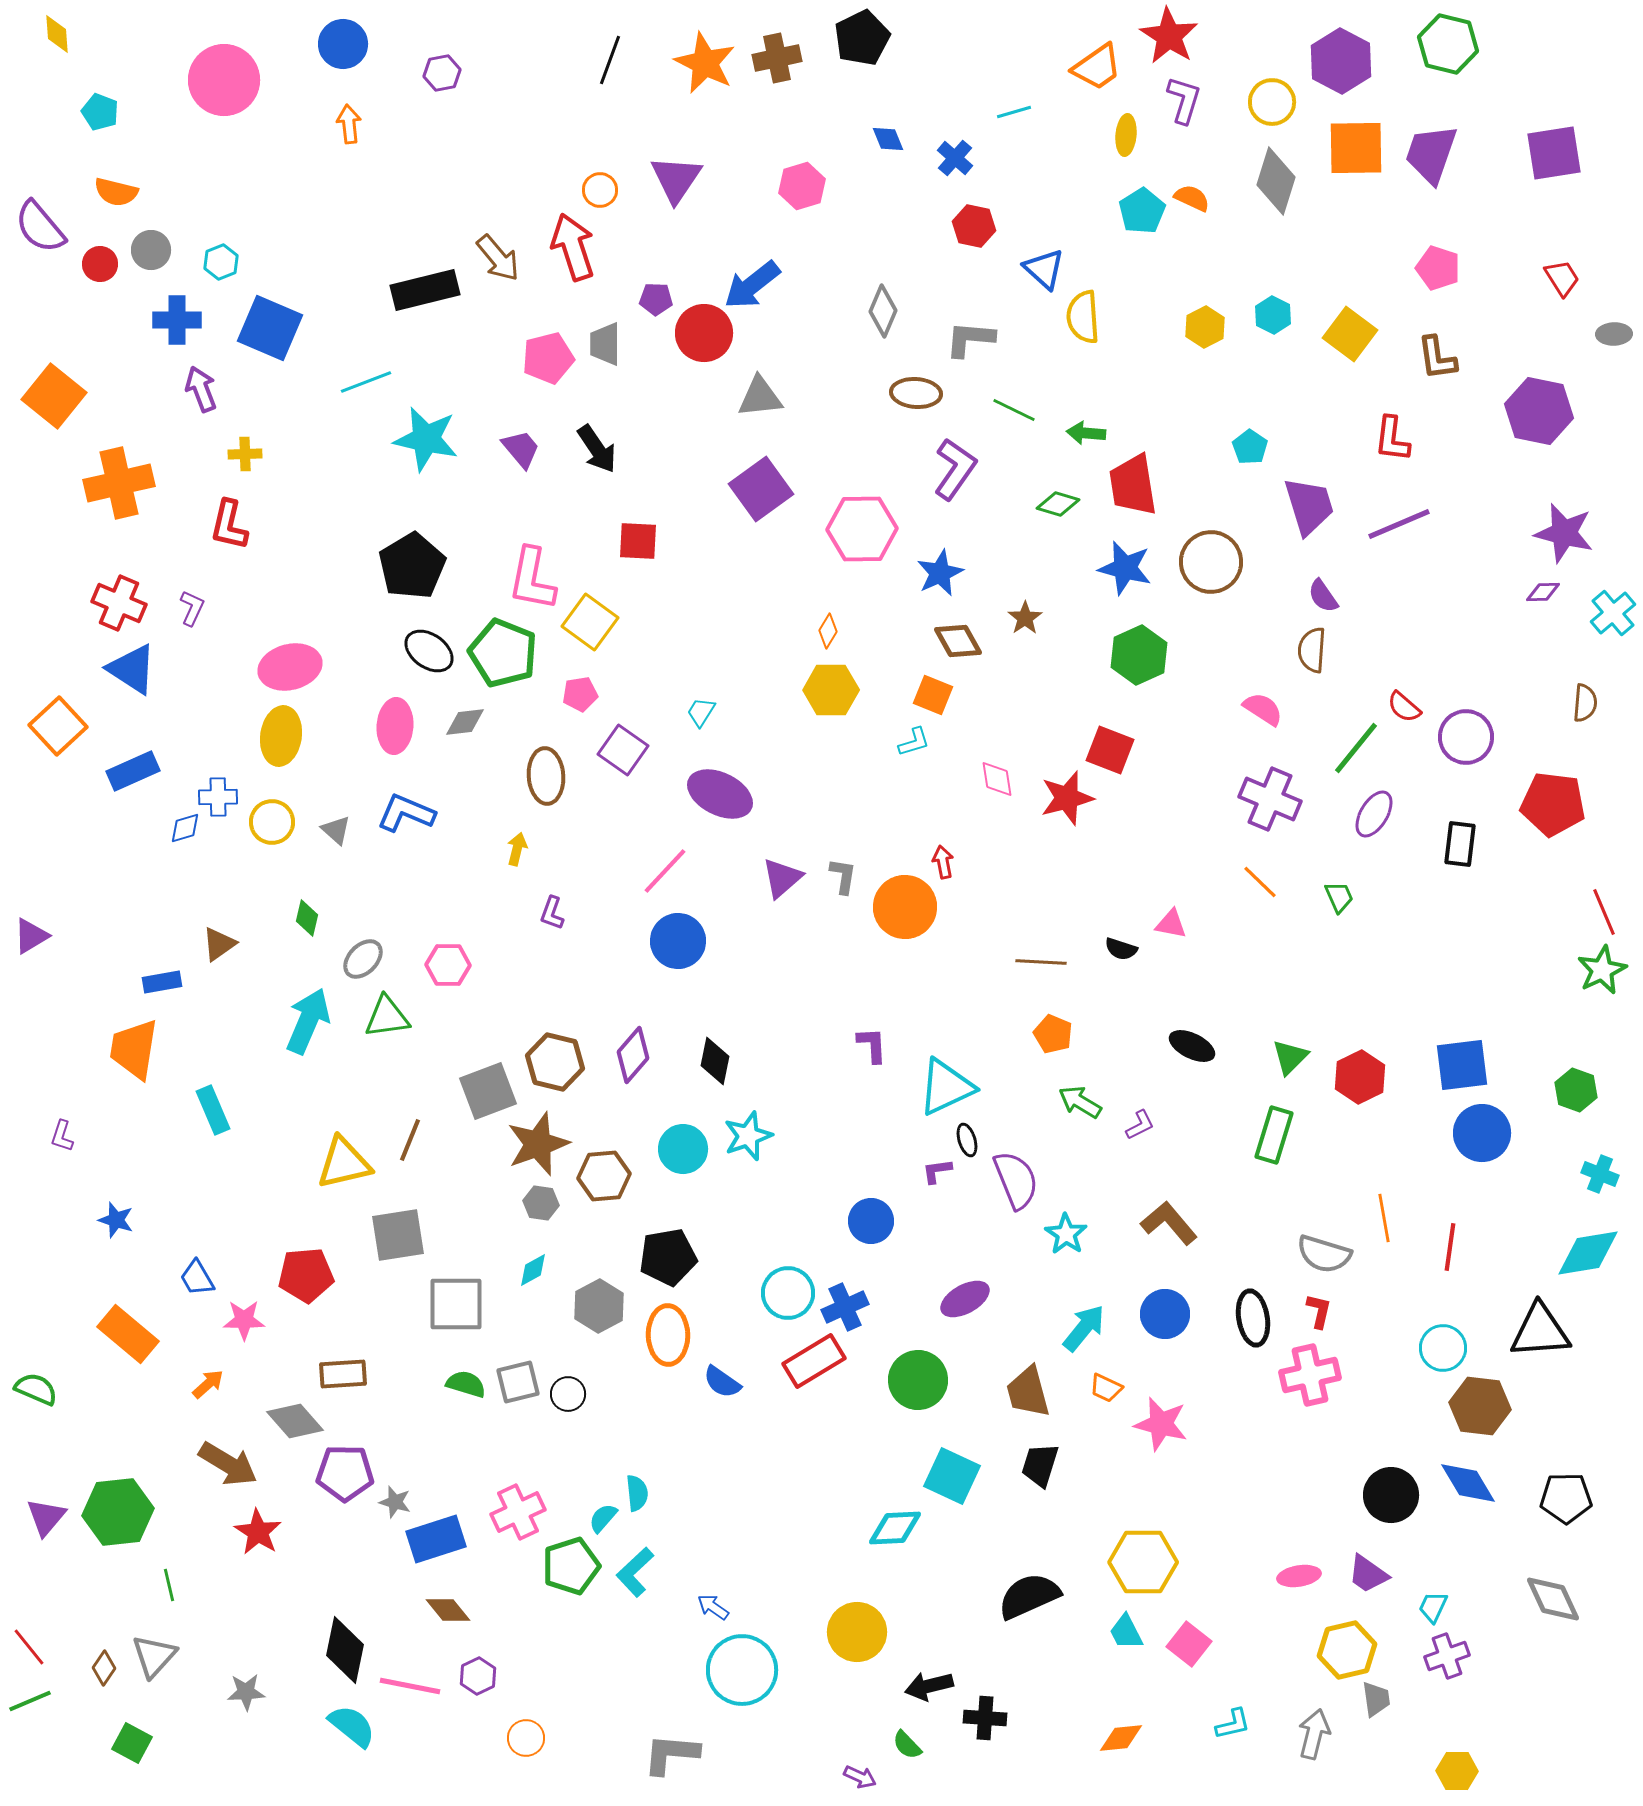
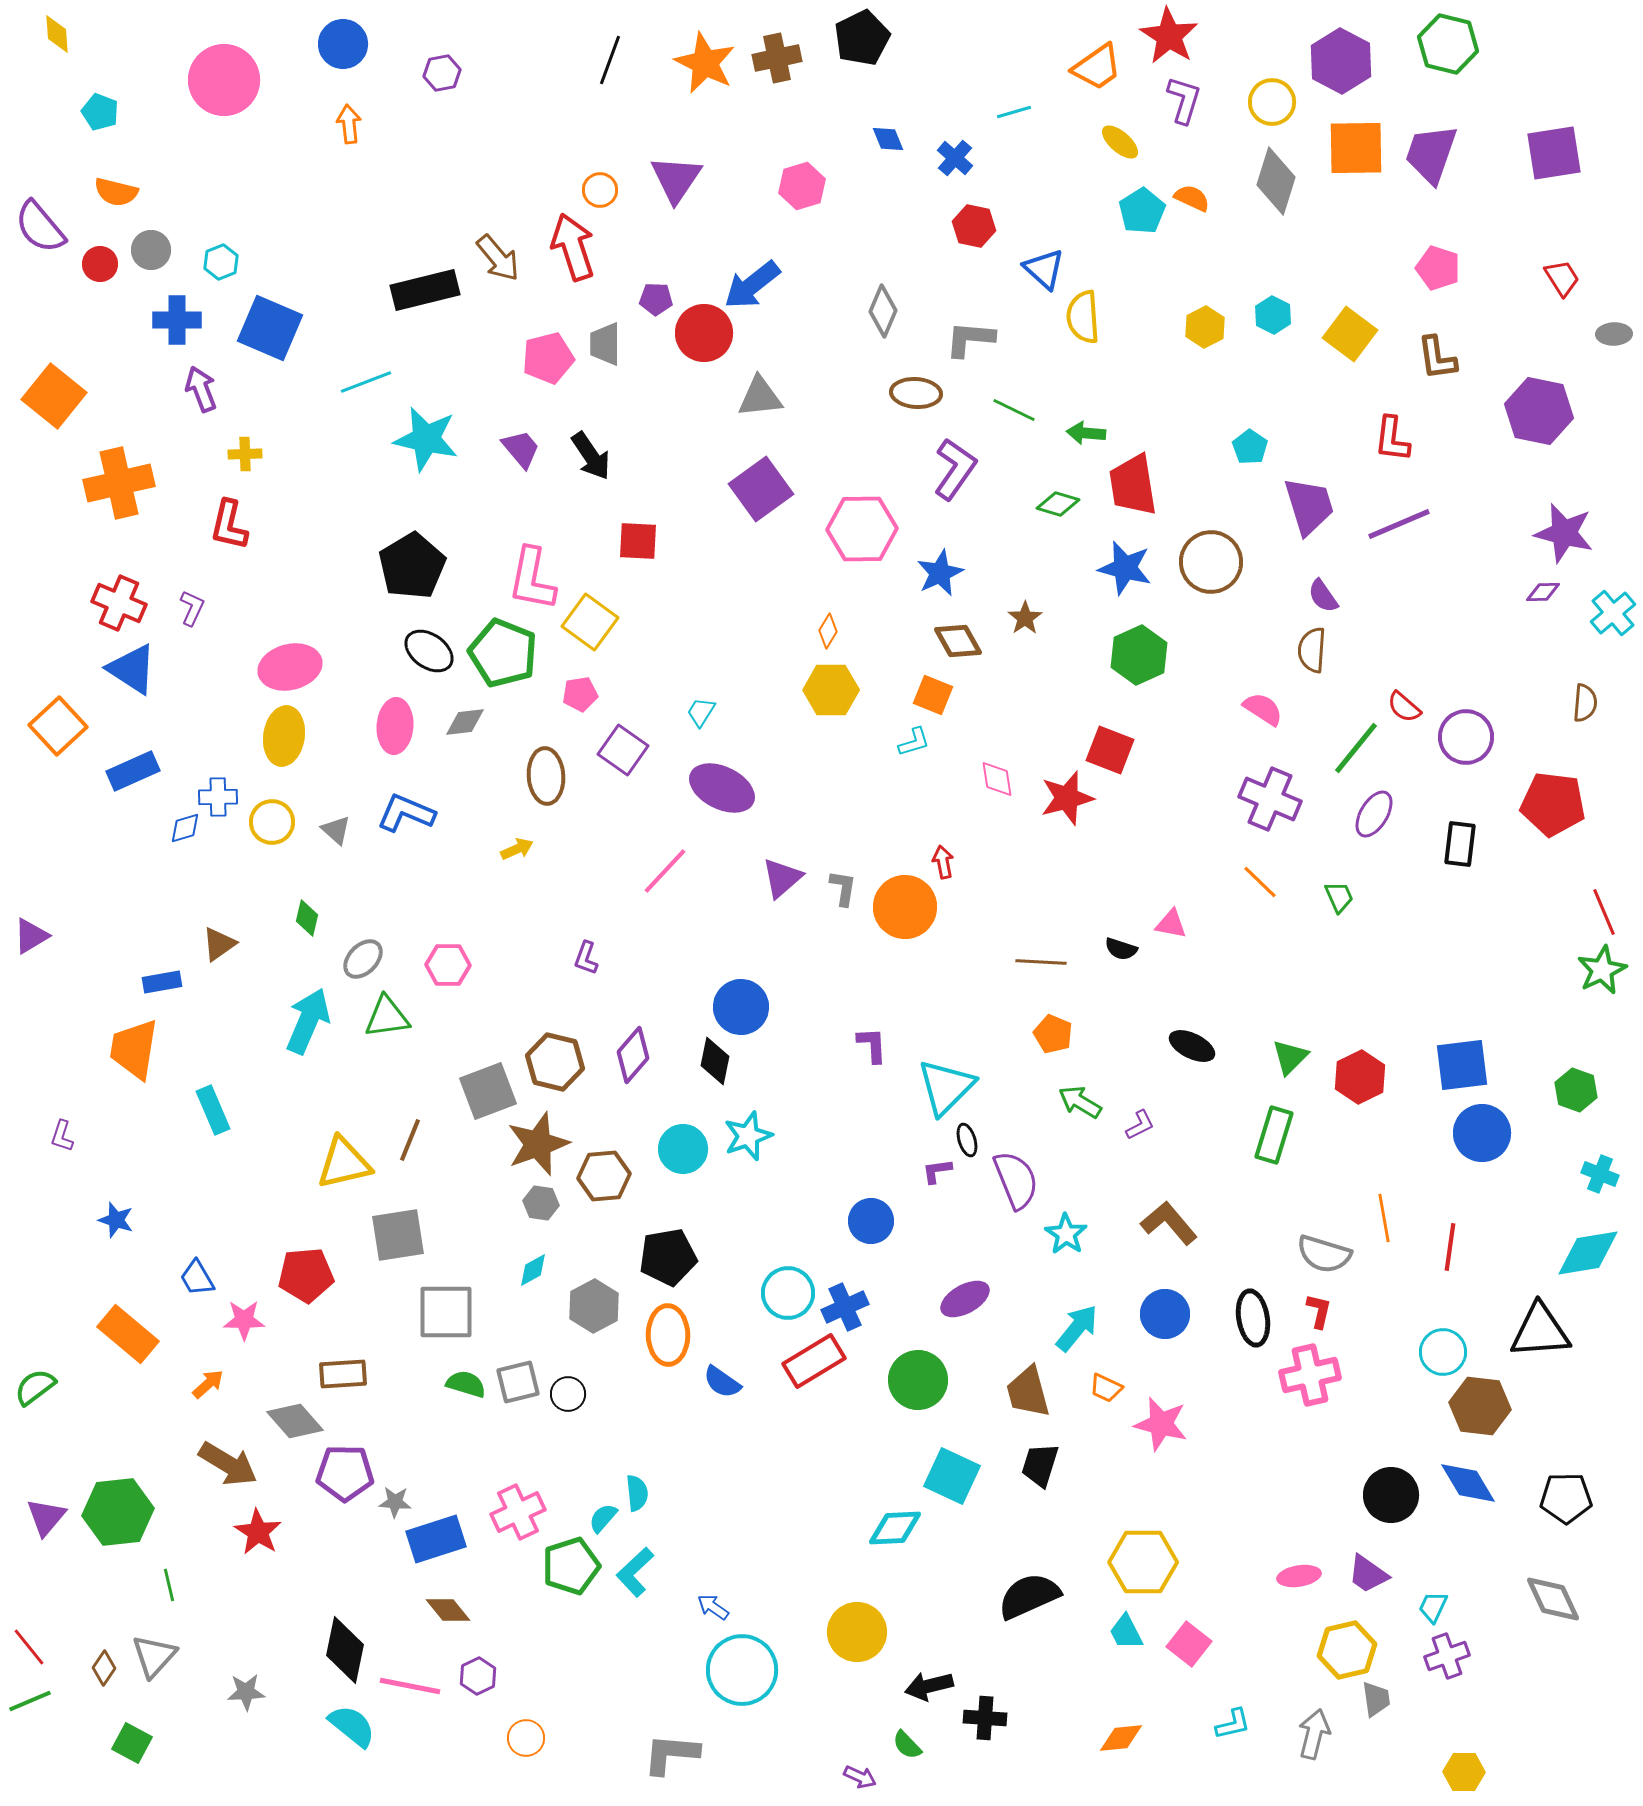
yellow ellipse at (1126, 135): moved 6 px left, 7 px down; rotated 54 degrees counterclockwise
black arrow at (597, 449): moved 6 px left, 7 px down
yellow ellipse at (281, 736): moved 3 px right
purple ellipse at (720, 794): moved 2 px right, 6 px up
yellow arrow at (517, 849): rotated 52 degrees clockwise
gray L-shape at (843, 876): moved 12 px down
purple L-shape at (552, 913): moved 34 px right, 45 px down
blue circle at (678, 941): moved 63 px right, 66 px down
cyan triangle at (946, 1087): rotated 20 degrees counterclockwise
gray square at (456, 1304): moved 10 px left, 8 px down
gray hexagon at (599, 1306): moved 5 px left
cyan arrow at (1084, 1328): moved 7 px left
cyan circle at (1443, 1348): moved 4 px down
green semicircle at (36, 1389): moved 1 px left, 2 px up; rotated 60 degrees counterclockwise
gray star at (395, 1502): rotated 12 degrees counterclockwise
yellow hexagon at (1457, 1771): moved 7 px right, 1 px down
